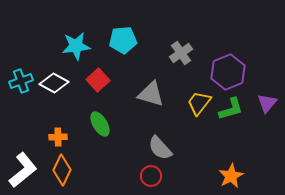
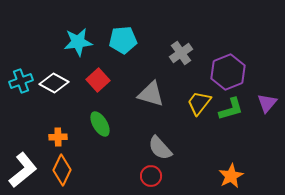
cyan star: moved 2 px right, 4 px up
